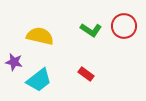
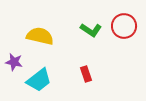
red rectangle: rotated 35 degrees clockwise
